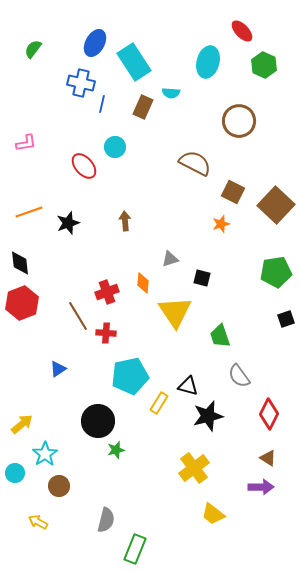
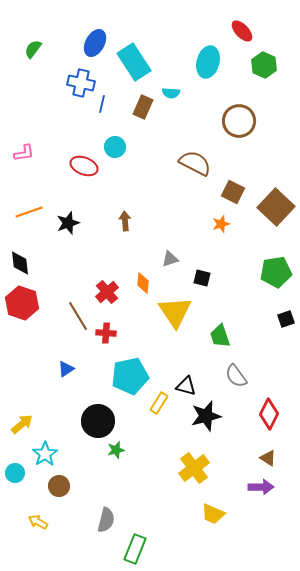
pink L-shape at (26, 143): moved 2 px left, 10 px down
red ellipse at (84, 166): rotated 28 degrees counterclockwise
brown square at (276, 205): moved 2 px down
red cross at (107, 292): rotated 20 degrees counterclockwise
red hexagon at (22, 303): rotated 20 degrees counterclockwise
blue triangle at (58, 369): moved 8 px right
gray semicircle at (239, 376): moved 3 px left
black triangle at (188, 386): moved 2 px left
black star at (208, 416): moved 2 px left
yellow trapezoid at (213, 514): rotated 15 degrees counterclockwise
